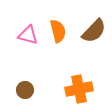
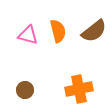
brown semicircle: rotated 8 degrees clockwise
